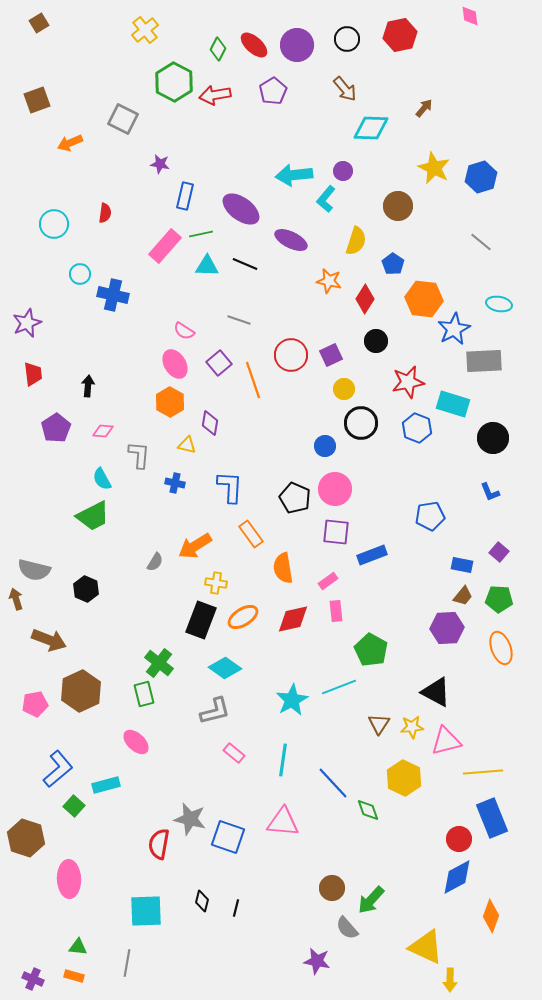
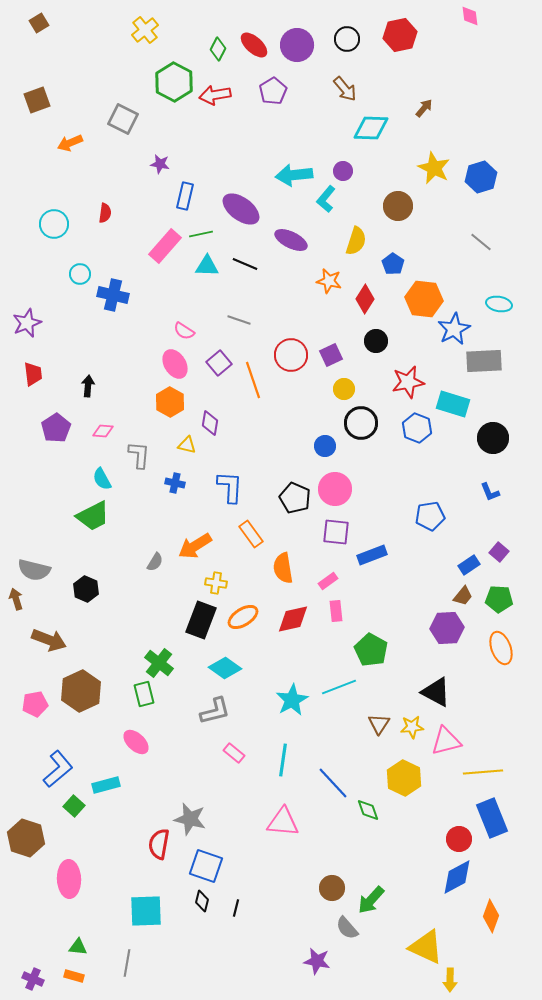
blue rectangle at (462, 565): moved 7 px right; rotated 45 degrees counterclockwise
blue square at (228, 837): moved 22 px left, 29 px down
